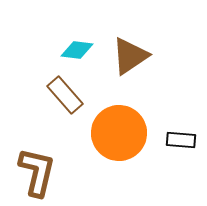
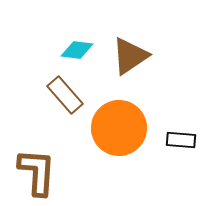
orange circle: moved 5 px up
brown L-shape: rotated 9 degrees counterclockwise
